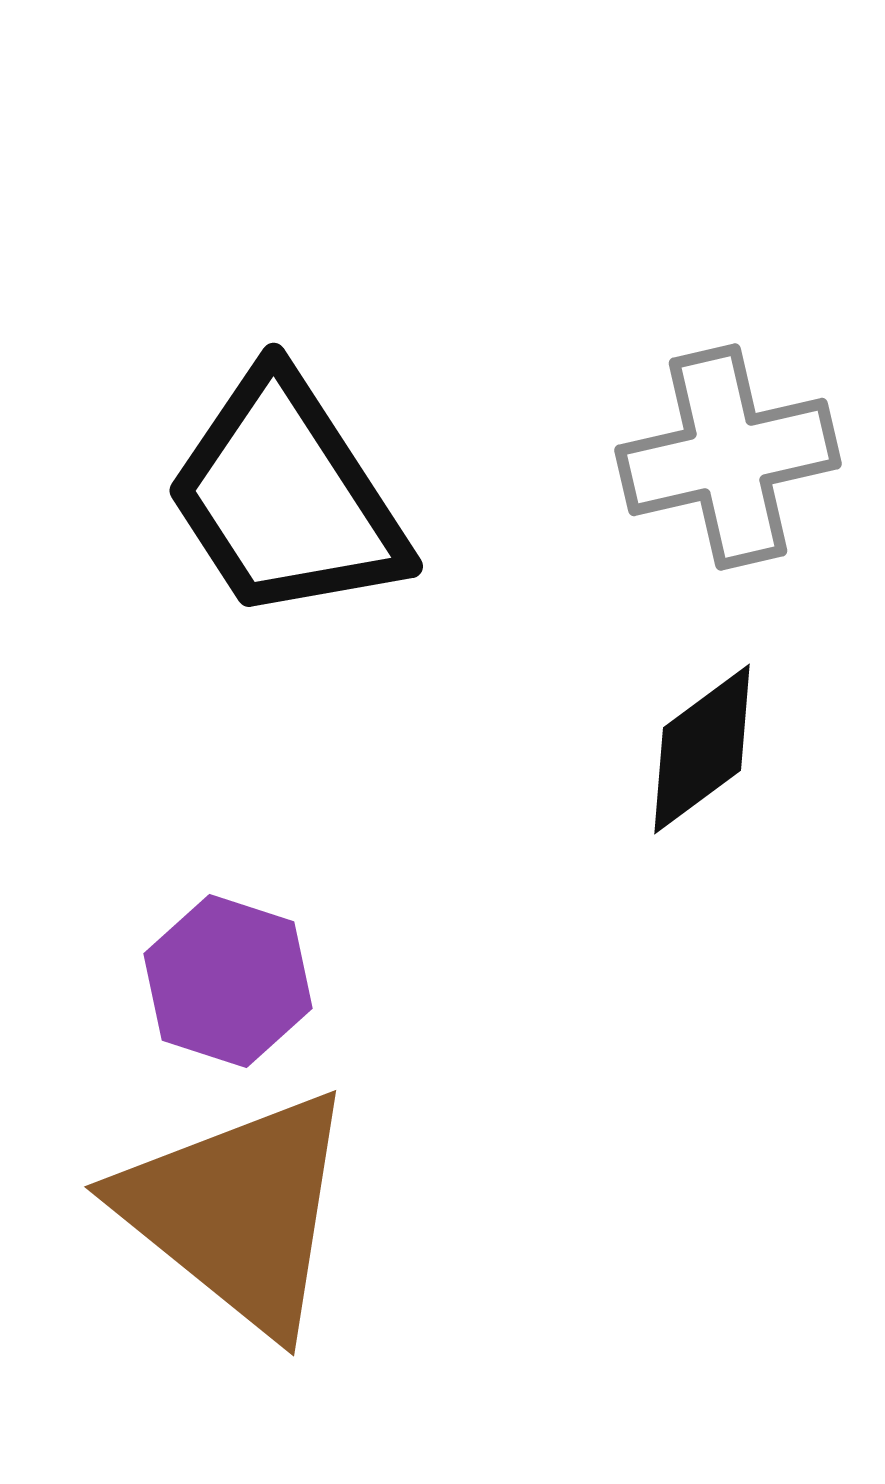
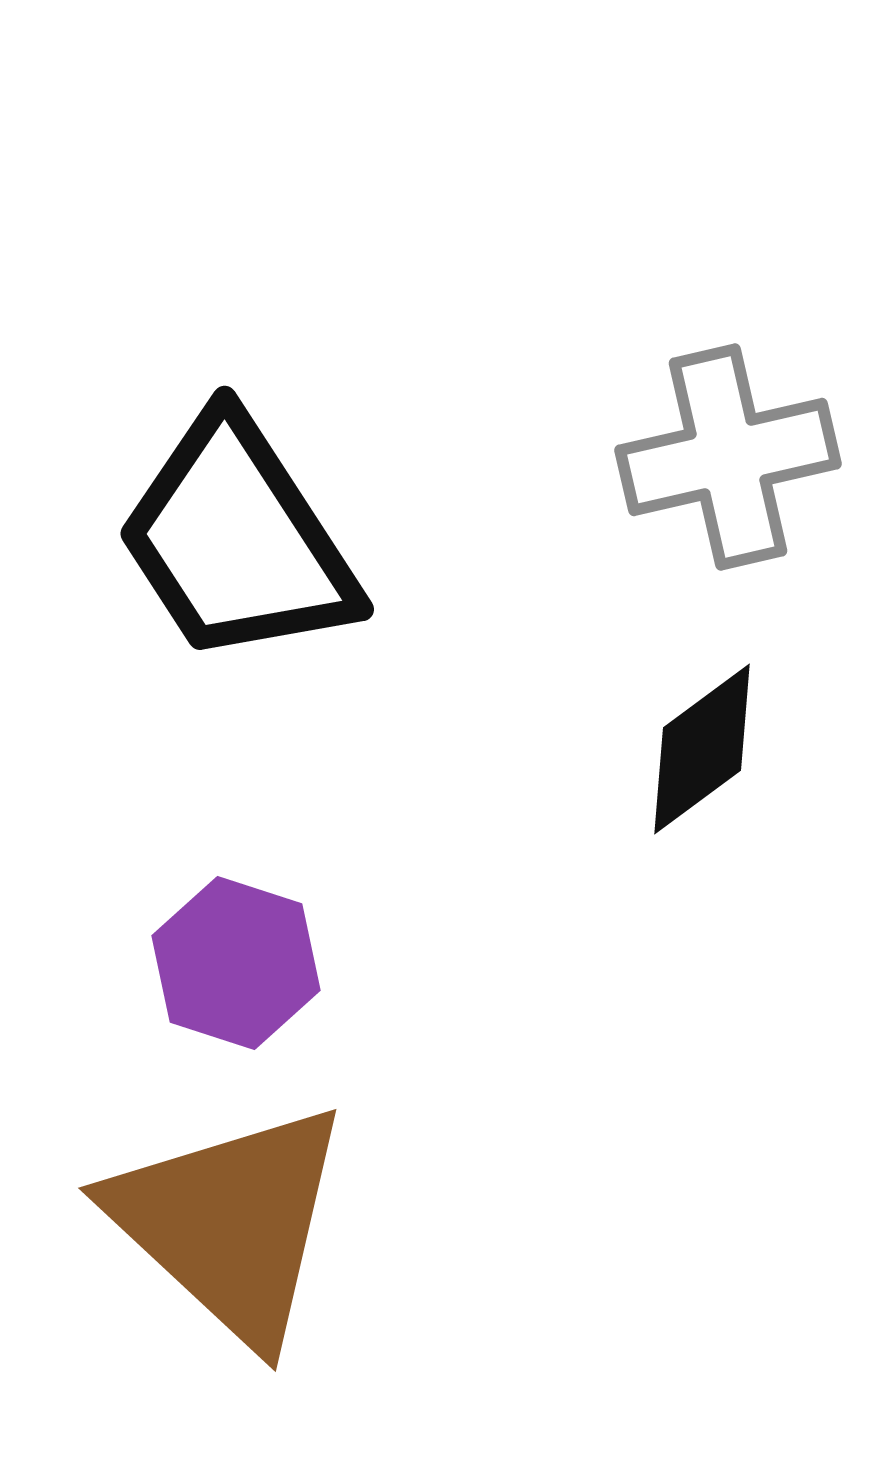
black trapezoid: moved 49 px left, 43 px down
purple hexagon: moved 8 px right, 18 px up
brown triangle: moved 8 px left, 12 px down; rotated 4 degrees clockwise
